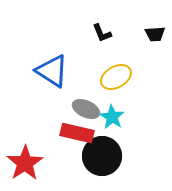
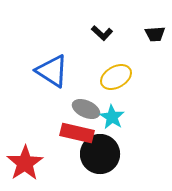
black L-shape: rotated 25 degrees counterclockwise
black circle: moved 2 px left, 2 px up
